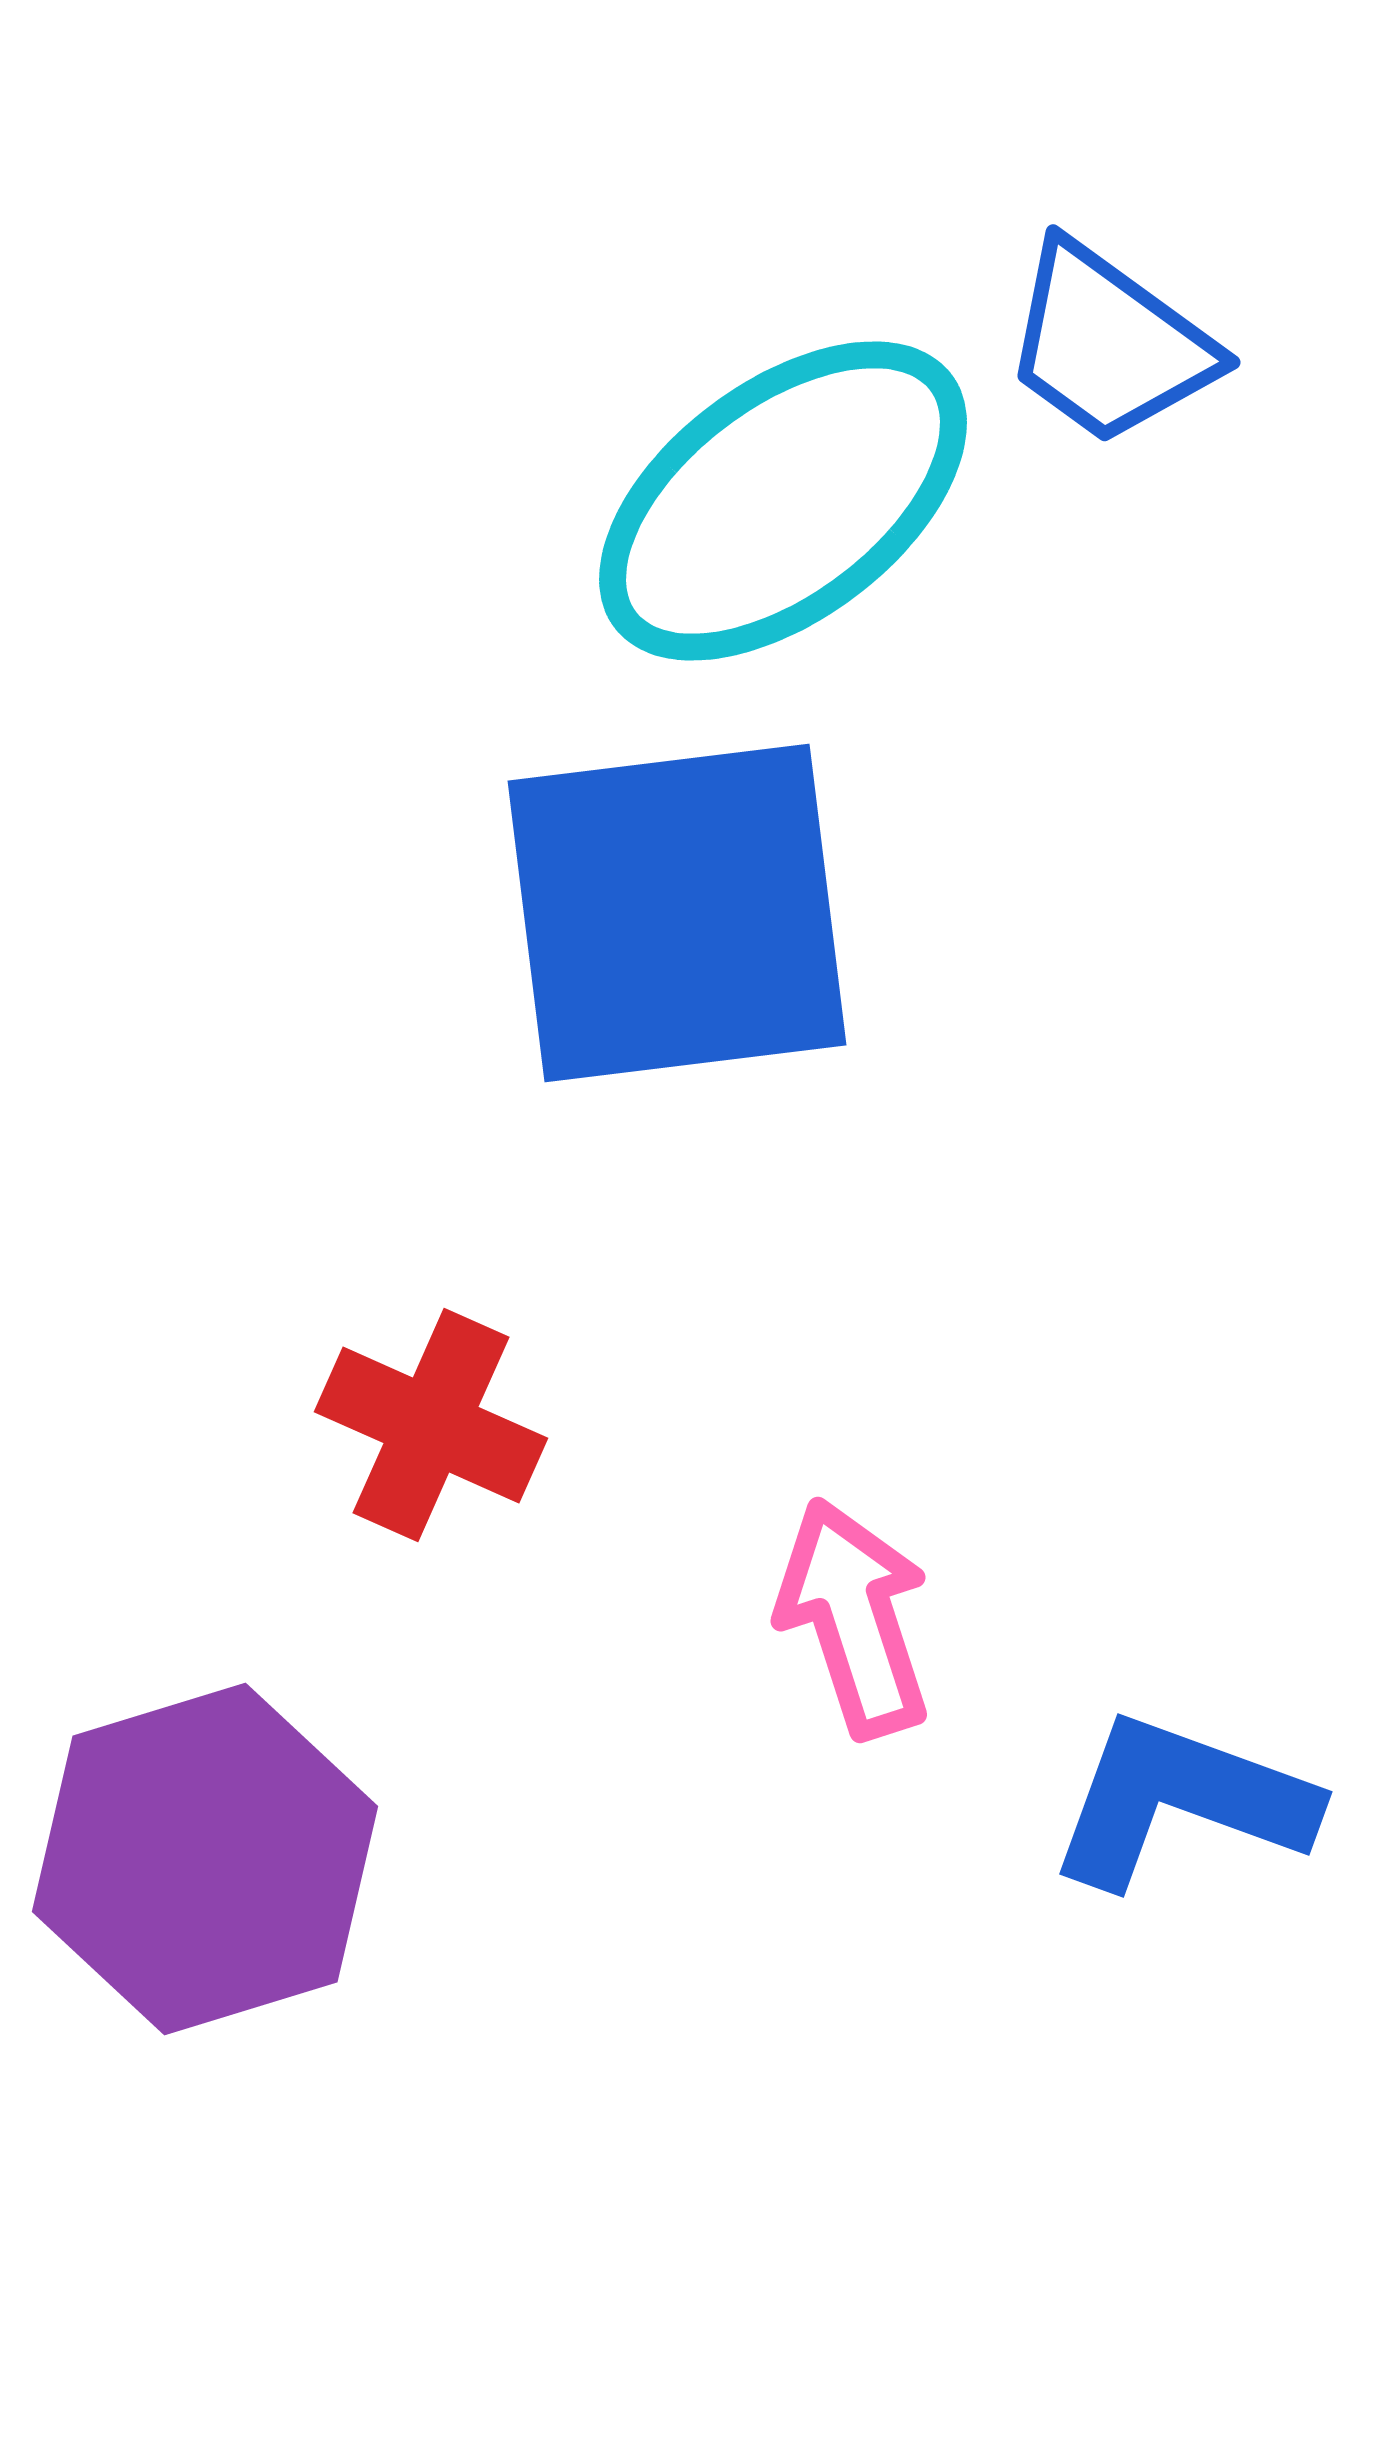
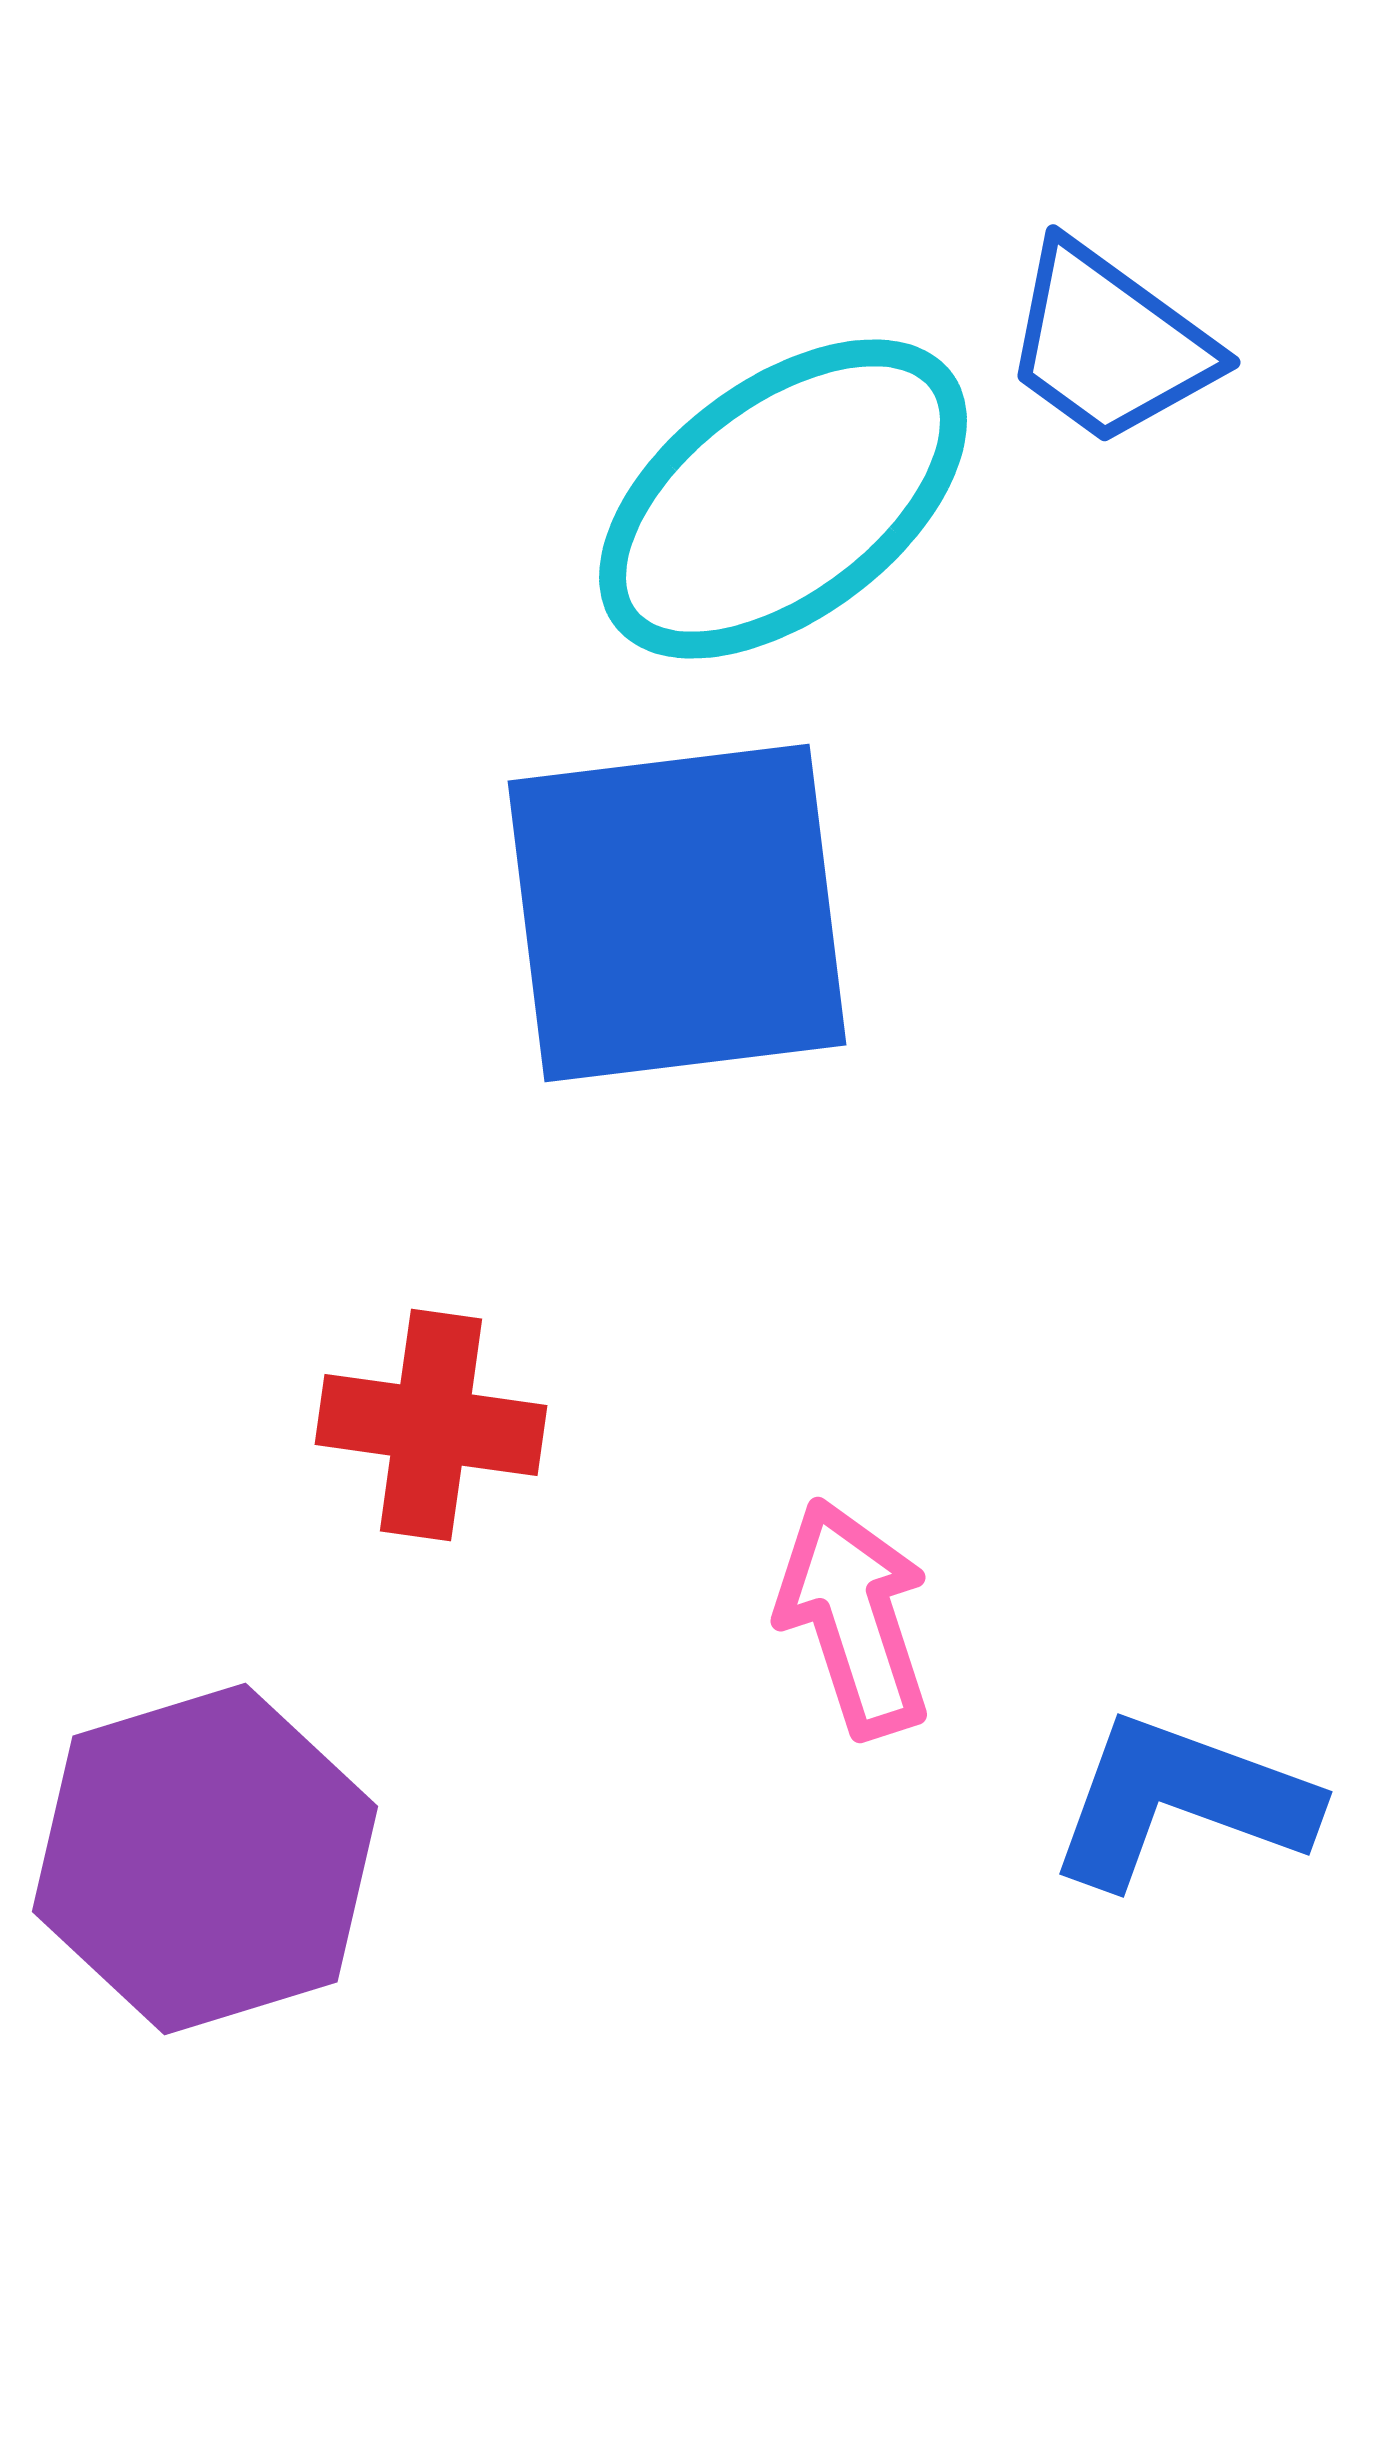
cyan ellipse: moved 2 px up
red cross: rotated 16 degrees counterclockwise
